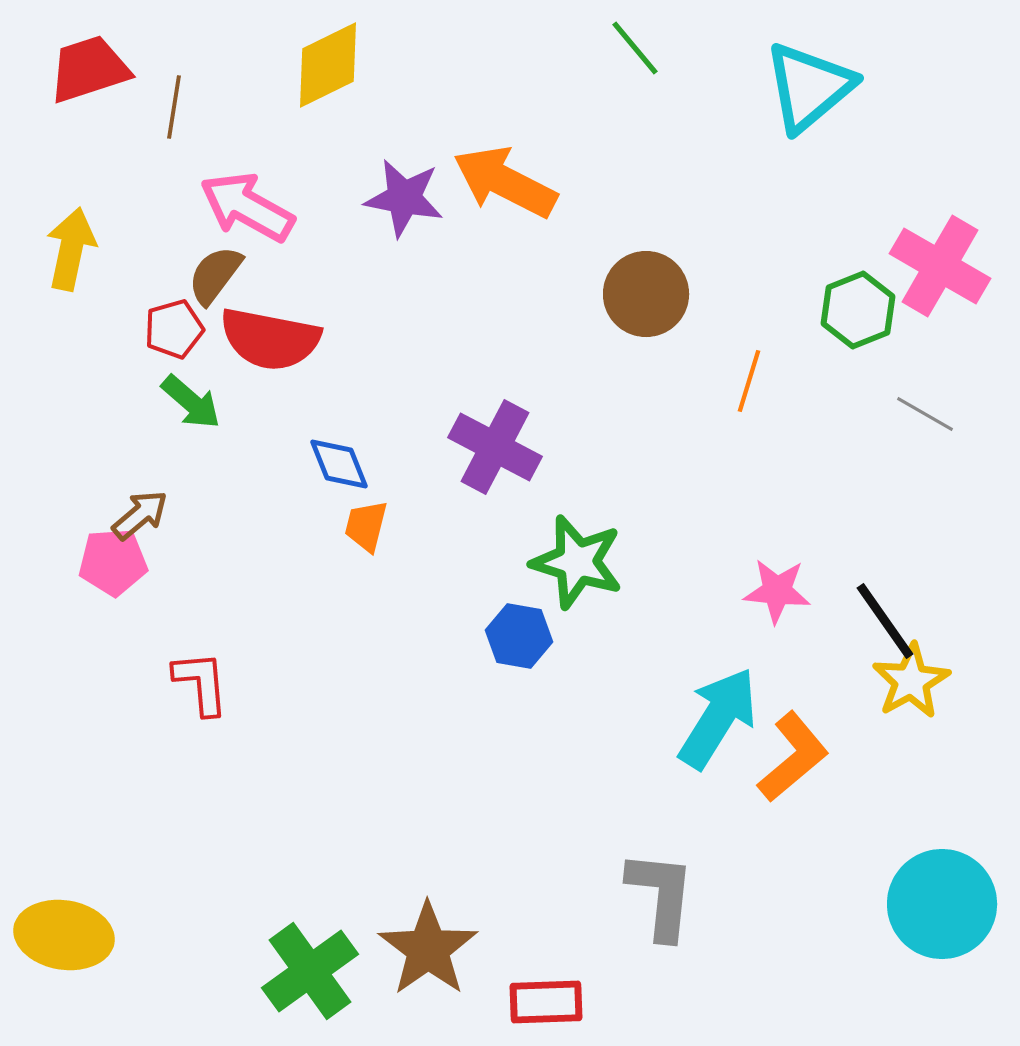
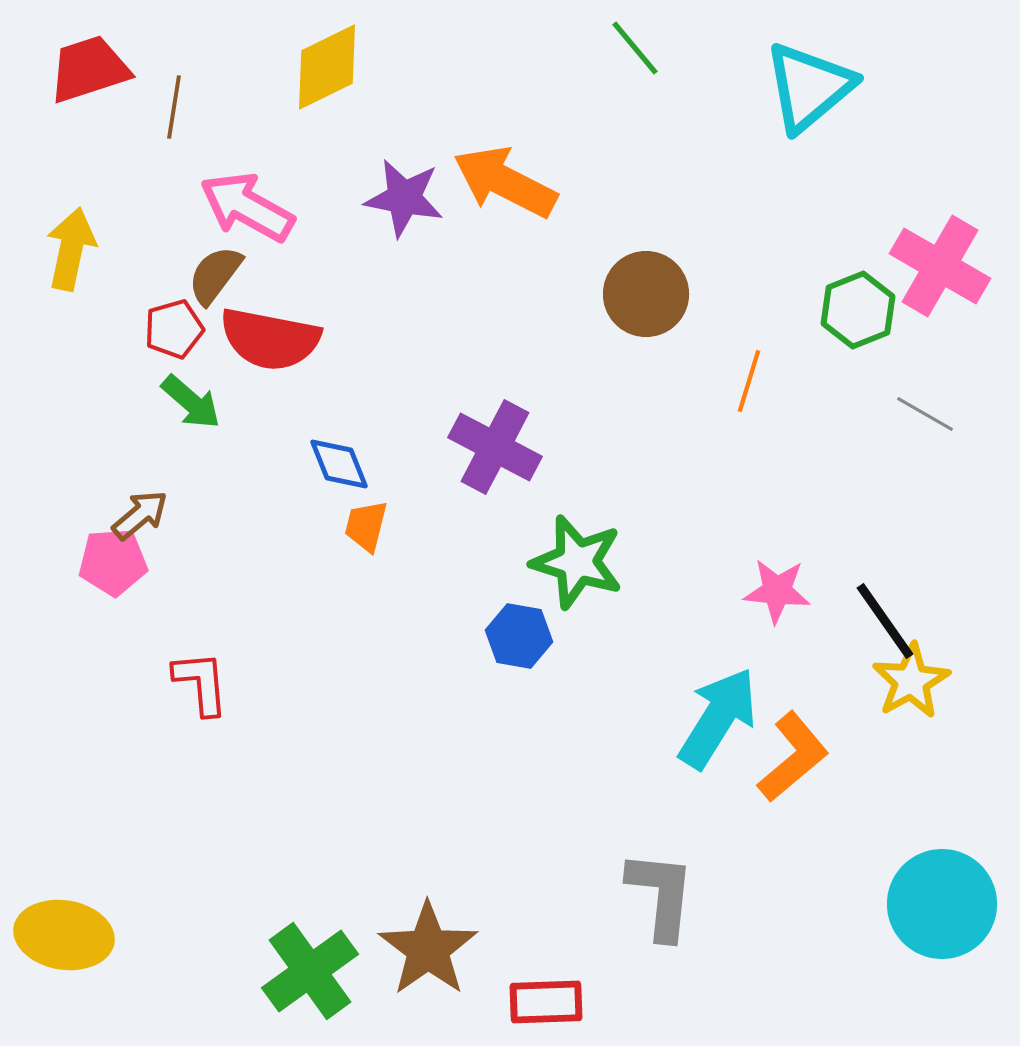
yellow diamond: moved 1 px left, 2 px down
